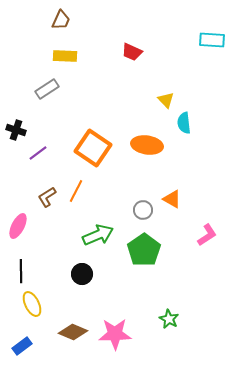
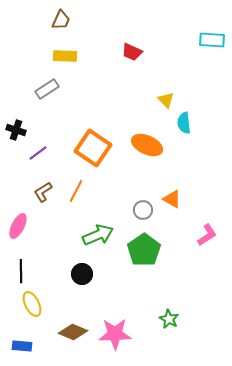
orange ellipse: rotated 16 degrees clockwise
brown L-shape: moved 4 px left, 5 px up
blue rectangle: rotated 42 degrees clockwise
